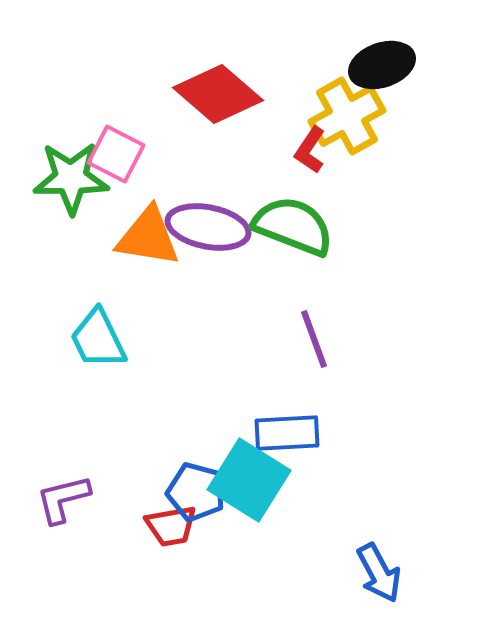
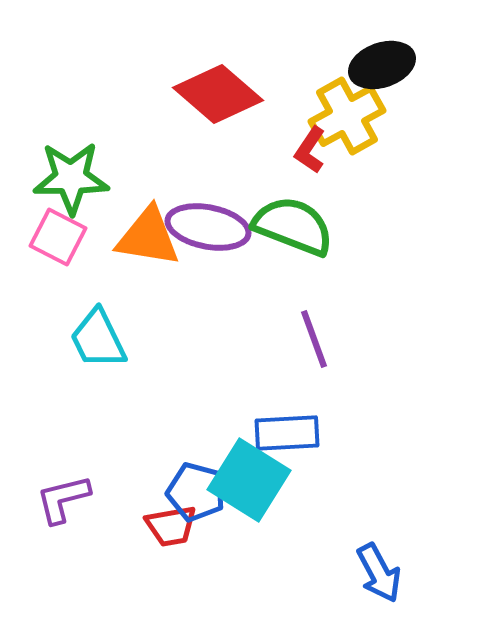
pink square: moved 58 px left, 83 px down
